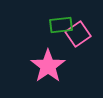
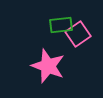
pink star: rotated 16 degrees counterclockwise
